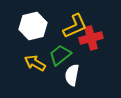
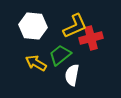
white hexagon: rotated 20 degrees clockwise
yellow arrow: moved 1 px right
